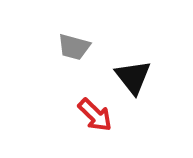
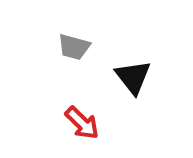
red arrow: moved 13 px left, 8 px down
